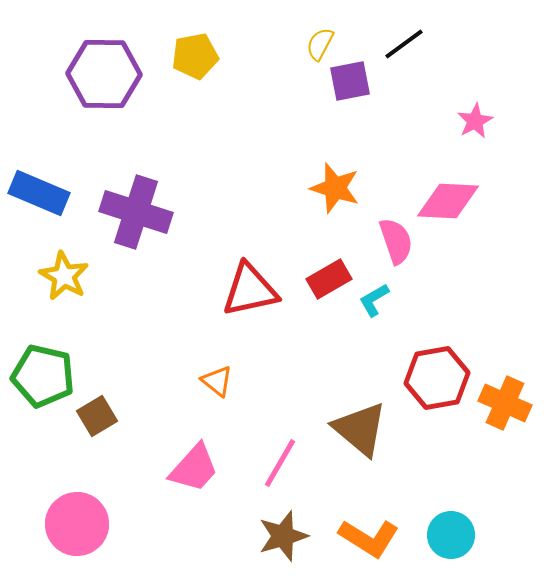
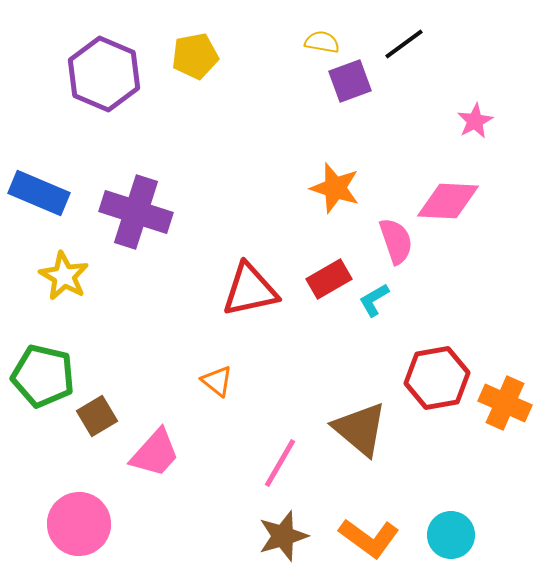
yellow semicircle: moved 2 px right, 2 px up; rotated 72 degrees clockwise
purple hexagon: rotated 22 degrees clockwise
purple square: rotated 9 degrees counterclockwise
pink trapezoid: moved 39 px left, 15 px up
pink circle: moved 2 px right
orange L-shape: rotated 4 degrees clockwise
